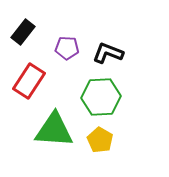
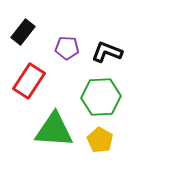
black L-shape: moved 1 px left, 1 px up
